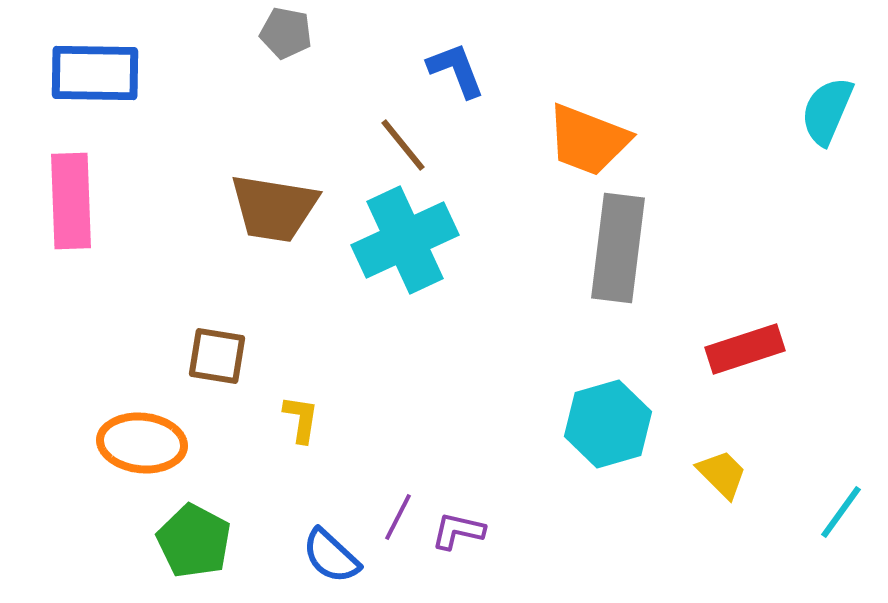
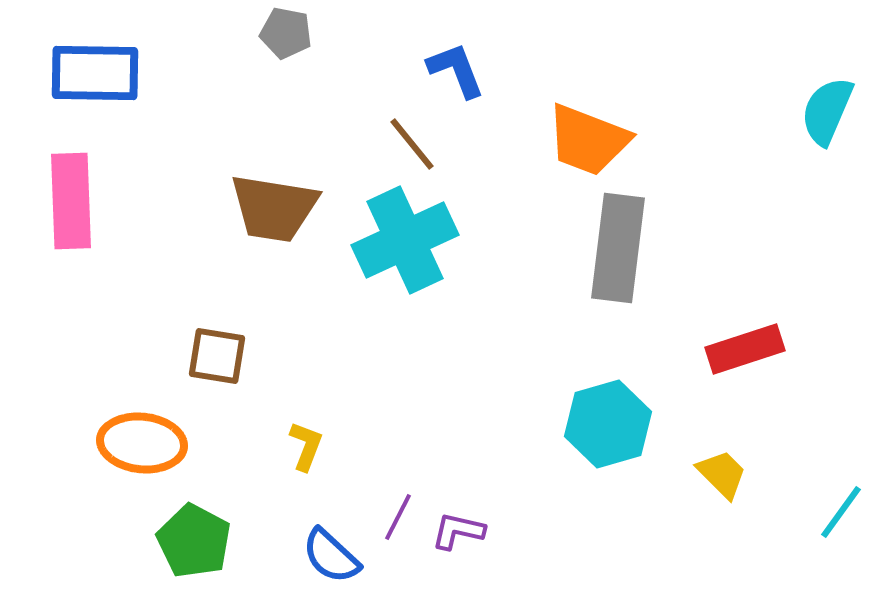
brown line: moved 9 px right, 1 px up
yellow L-shape: moved 5 px right, 27 px down; rotated 12 degrees clockwise
